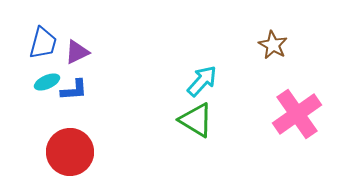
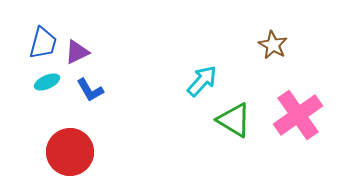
blue L-shape: moved 16 px right; rotated 64 degrees clockwise
pink cross: moved 1 px right, 1 px down
green triangle: moved 38 px right
